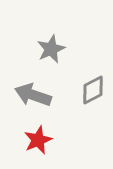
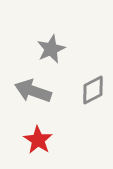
gray arrow: moved 4 px up
red star: rotated 16 degrees counterclockwise
